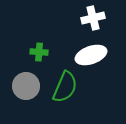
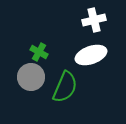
white cross: moved 1 px right, 2 px down
green cross: rotated 24 degrees clockwise
gray circle: moved 5 px right, 9 px up
